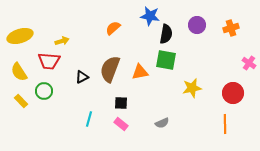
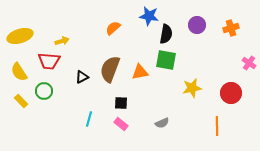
blue star: moved 1 px left
red circle: moved 2 px left
orange line: moved 8 px left, 2 px down
